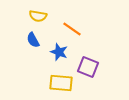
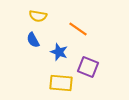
orange line: moved 6 px right
